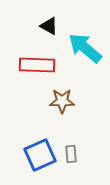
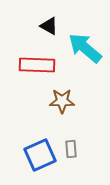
gray rectangle: moved 5 px up
